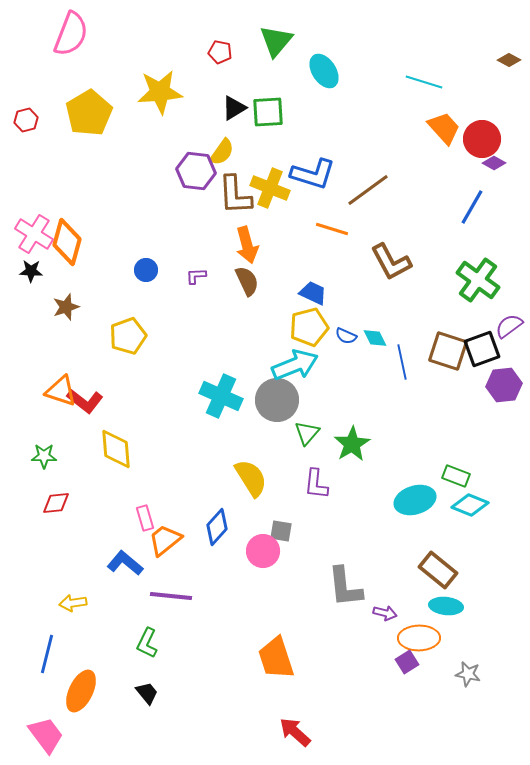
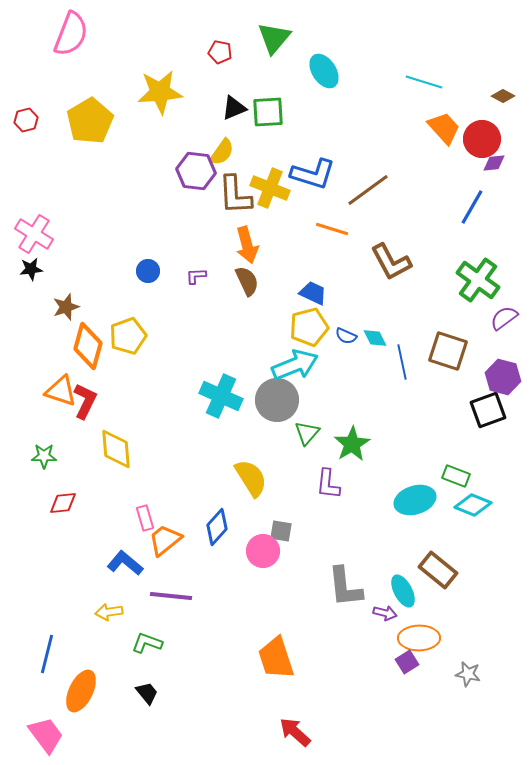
green triangle at (276, 41): moved 2 px left, 3 px up
brown diamond at (509, 60): moved 6 px left, 36 px down
black triangle at (234, 108): rotated 8 degrees clockwise
yellow pentagon at (89, 113): moved 1 px right, 8 px down
purple diamond at (494, 163): rotated 35 degrees counterclockwise
orange diamond at (67, 242): moved 21 px right, 104 px down
blue circle at (146, 270): moved 2 px right, 1 px down
black star at (31, 271): moved 2 px up; rotated 10 degrees counterclockwise
purple semicircle at (509, 326): moved 5 px left, 8 px up
black square at (482, 349): moved 6 px right, 61 px down
purple hexagon at (504, 385): moved 1 px left, 8 px up; rotated 20 degrees clockwise
red L-shape at (85, 401): rotated 102 degrees counterclockwise
purple L-shape at (316, 484): moved 12 px right
red diamond at (56, 503): moved 7 px right
cyan diamond at (470, 505): moved 3 px right
yellow arrow at (73, 603): moved 36 px right, 9 px down
cyan ellipse at (446, 606): moved 43 px left, 15 px up; rotated 56 degrees clockwise
green L-shape at (147, 643): rotated 84 degrees clockwise
